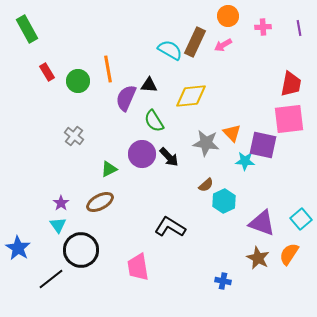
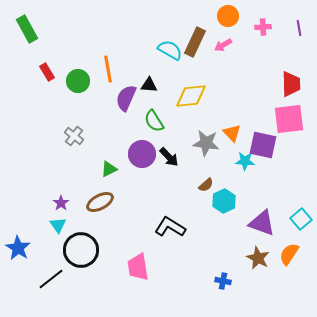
red trapezoid: rotated 12 degrees counterclockwise
